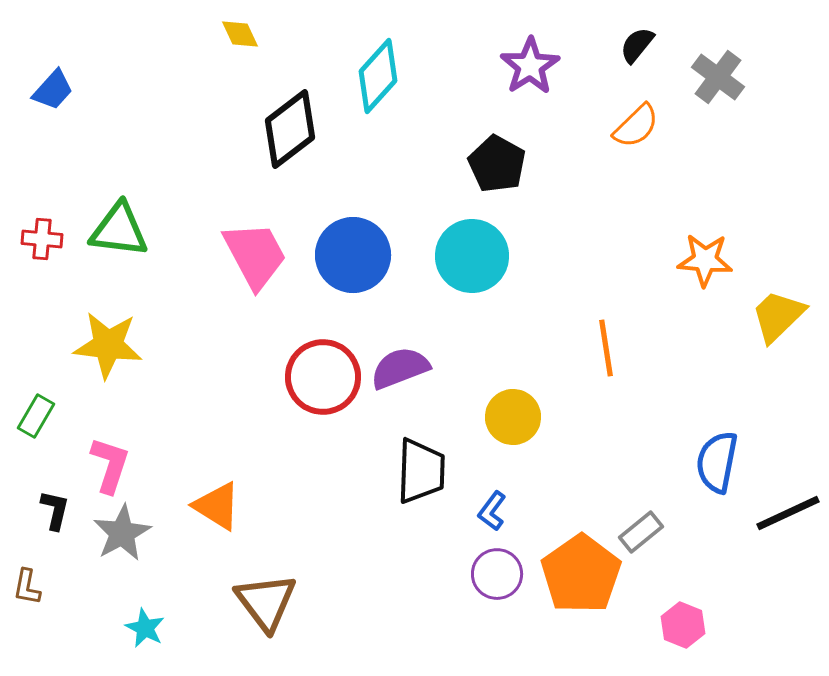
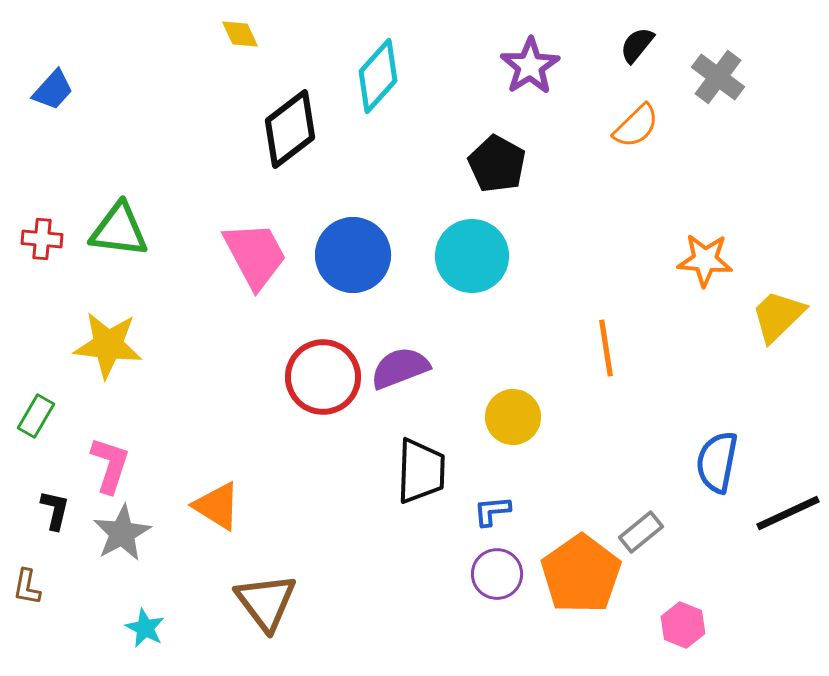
blue L-shape: rotated 48 degrees clockwise
